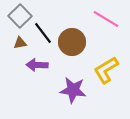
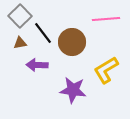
pink line: rotated 36 degrees counterclockwise
